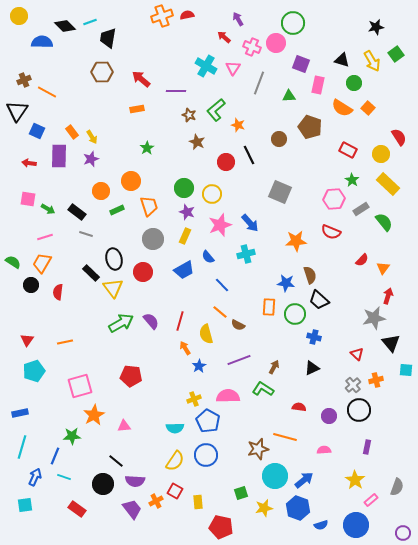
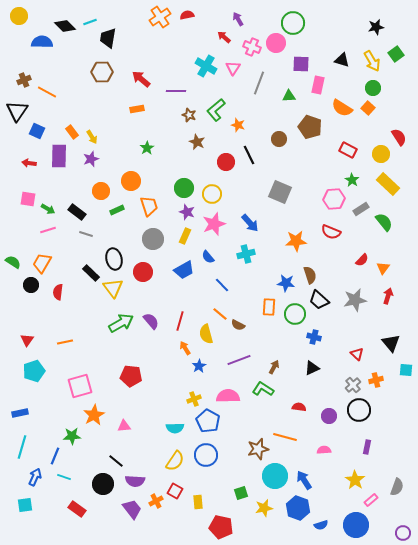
orange cross at (162, 16): moved 2 px left, 1 px down; rotated 15 degrees counterclockwise
purple square at (301, 64): rotated 18 degrees counterclockwise
green circle at (354, 83): moved 19 px right, 5 px down
pink star at (220, 225): moved 6 px left, 1 px up
pink line at (45, 237): moved 3 px right, 7 px up
orange line at (220, 312): moved 2 px down
gray star at (374, 318): moved 19 px left, 18 px up
blue arrow at (304, 480): rotated 84 degrees counterclockwise
